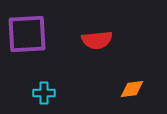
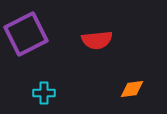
purple square: moved 1 px left; rotated 24 degrees counterclockwise
